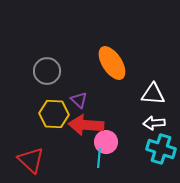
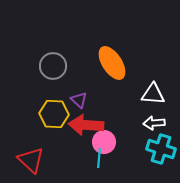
gray circle: moved 6 px right, 5 px up
pink circle: moved 2 px left
